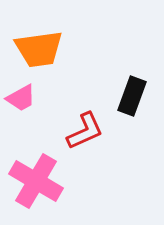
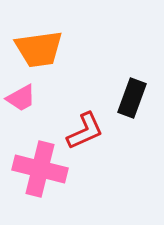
black rectangle: moved 2 px down
pink cross: moved 4 px right, 12 px up; rotated 16 degrees counterclockwise
